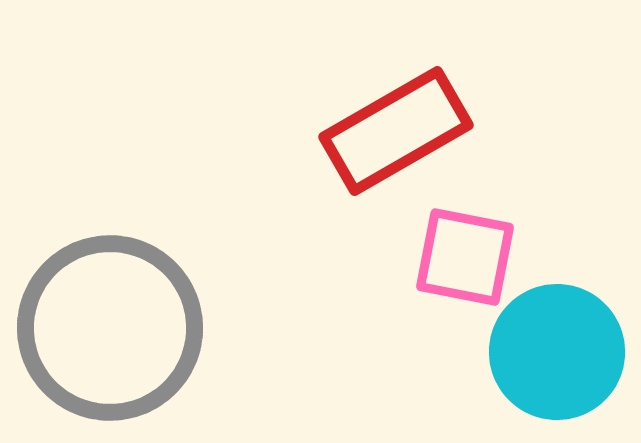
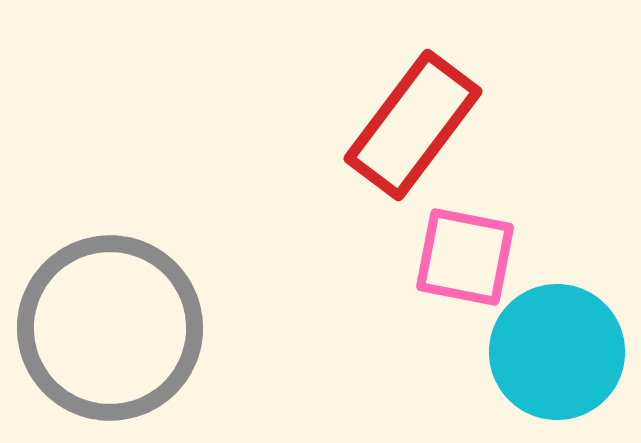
red rectangle: moved 17 px right, 6 px up; rotated 23 degrees counterclockwise
